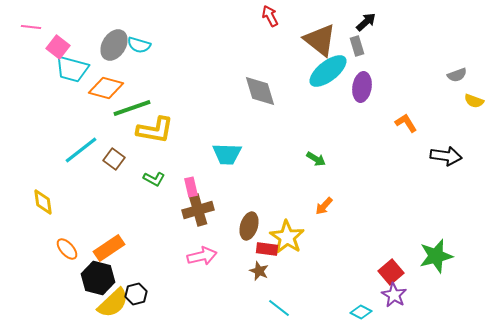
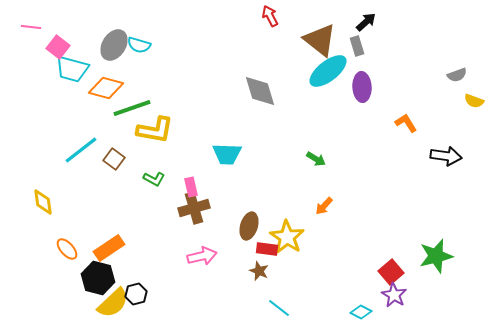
purple ellipse at (362, 87): rotated 12 degrees counterclockwise
brown cross at (198, 210): moved 4 px left, 2 px up
